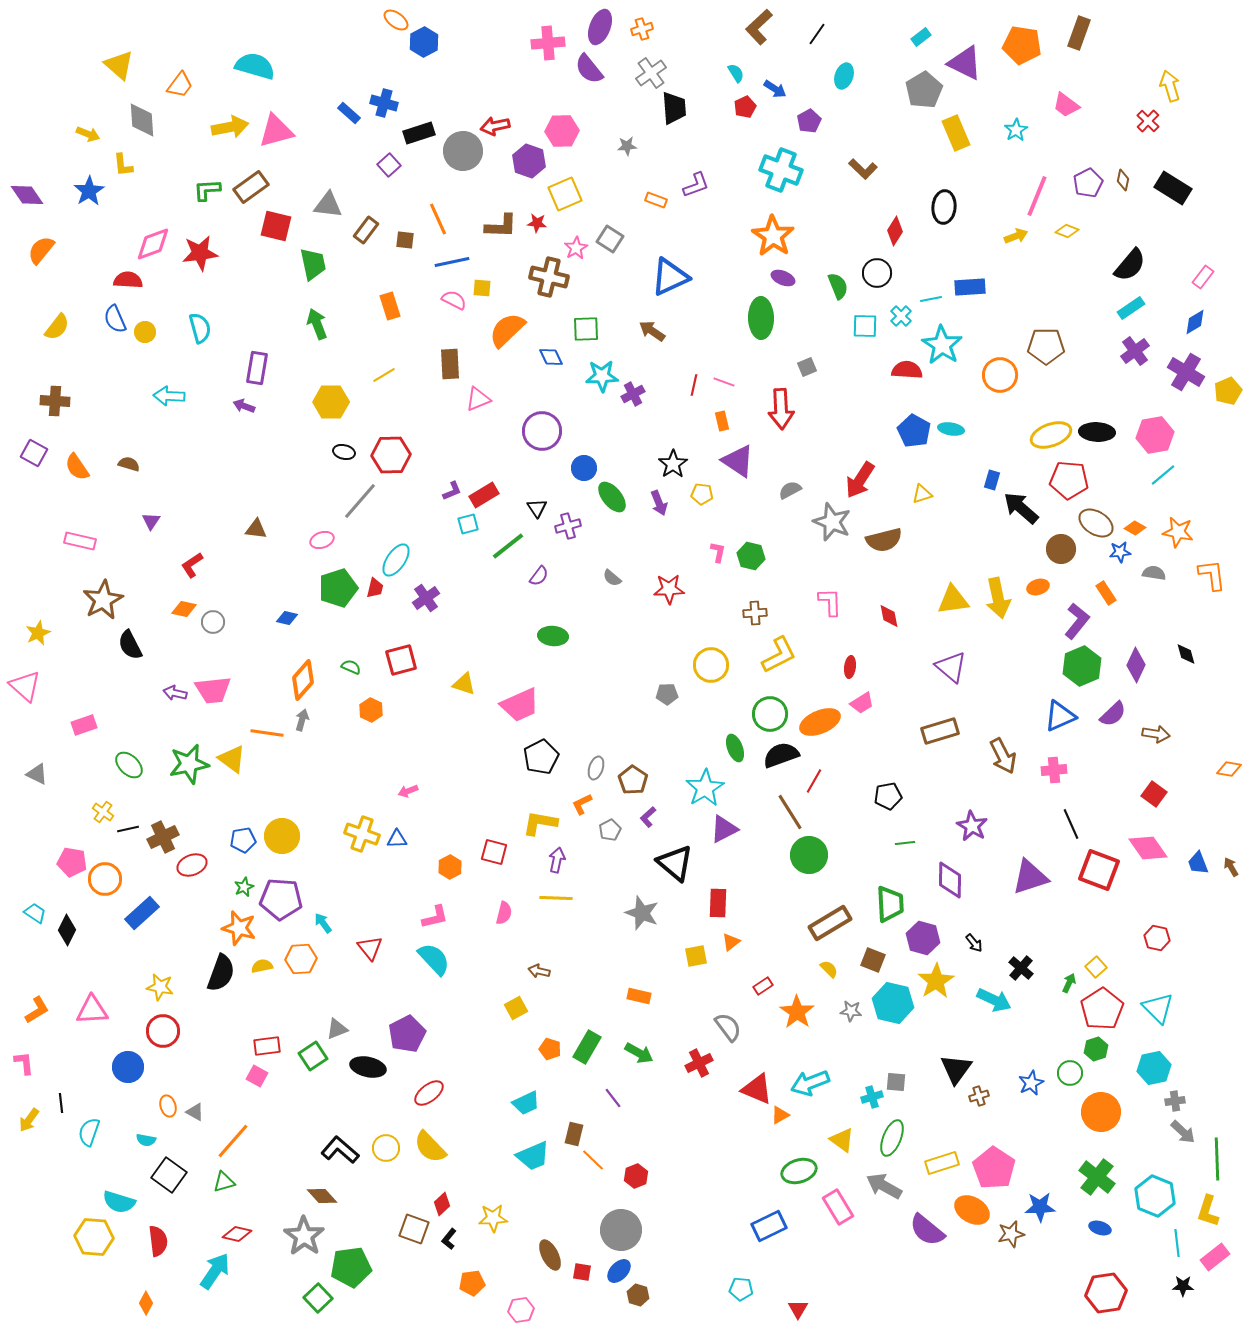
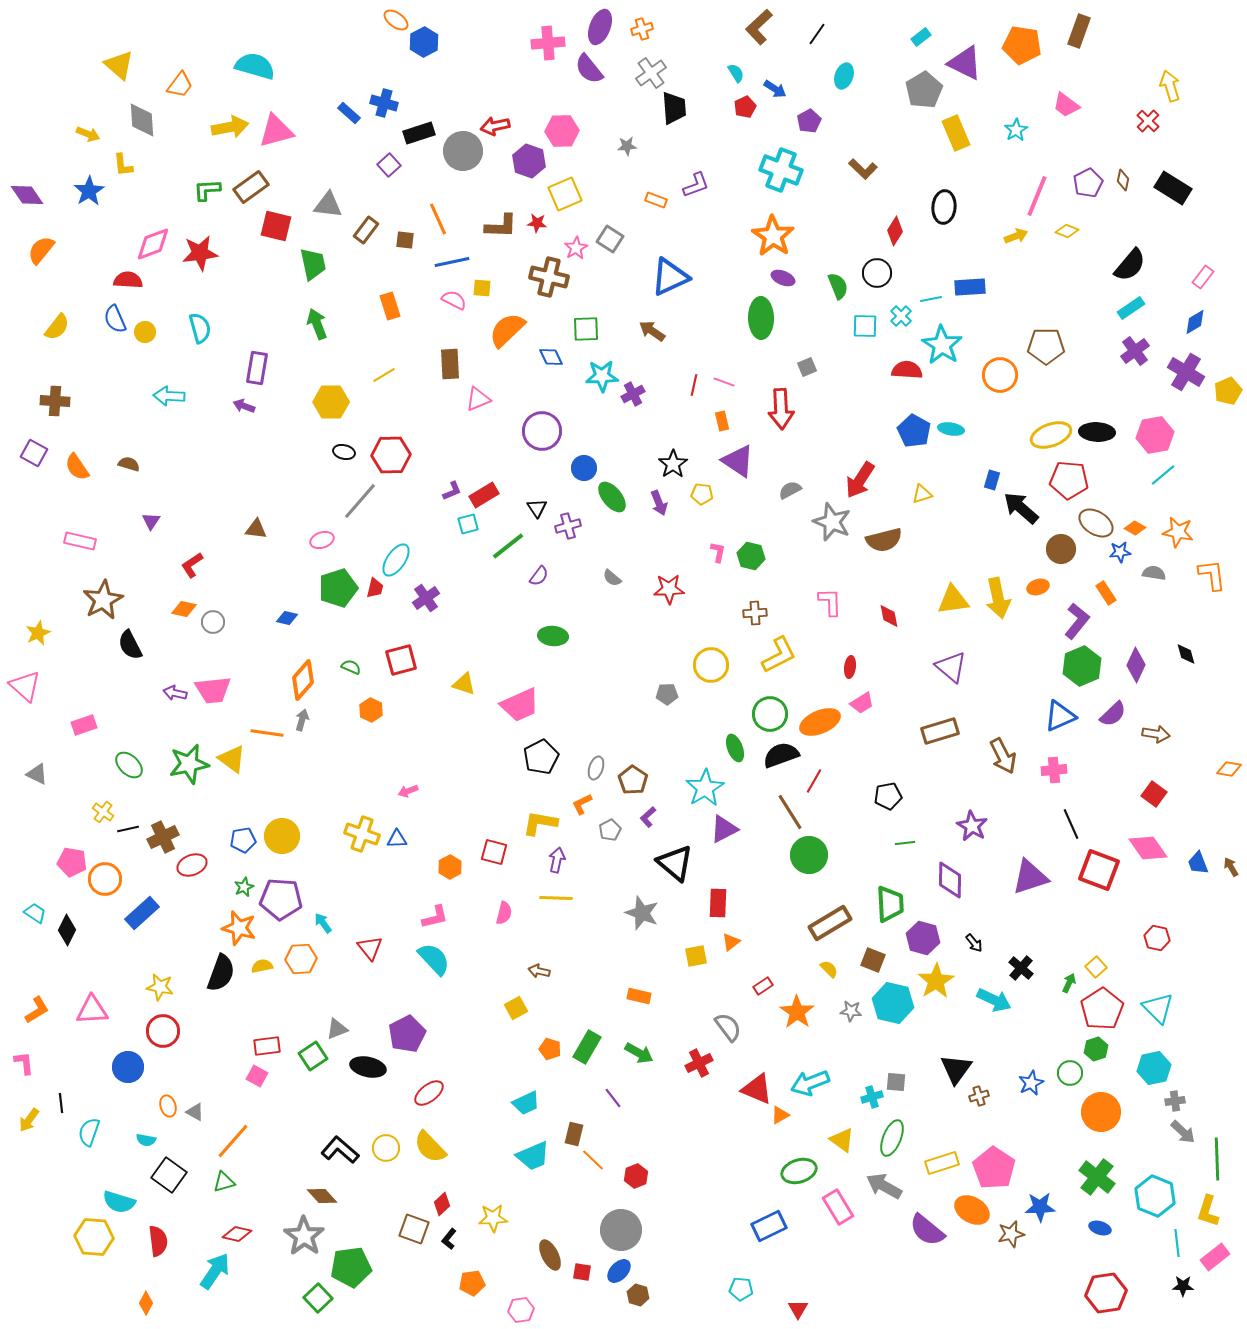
brown rectangle at (1079, 33): moved 2 px up
